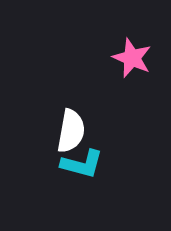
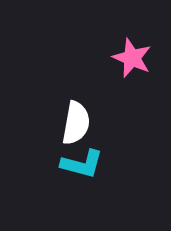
white semicircle: moved 5 px right, 8 px up
